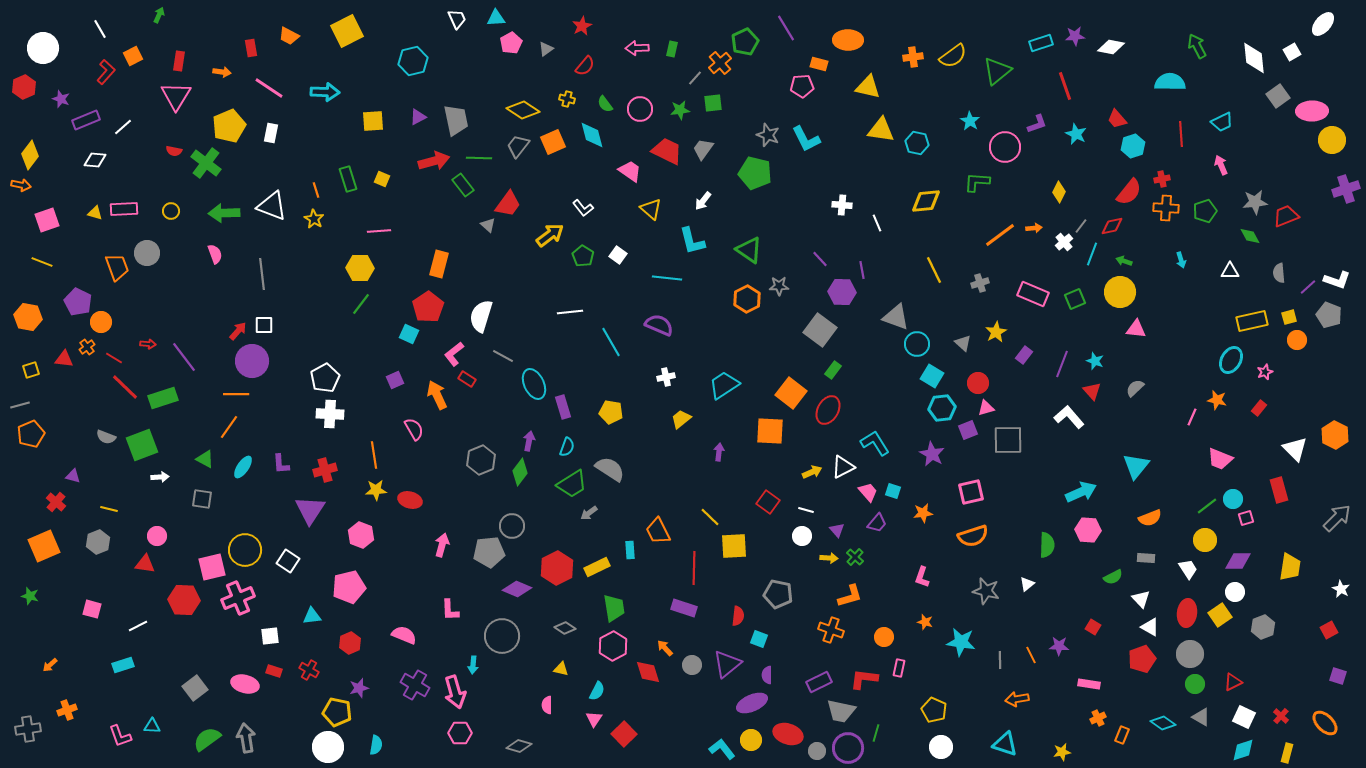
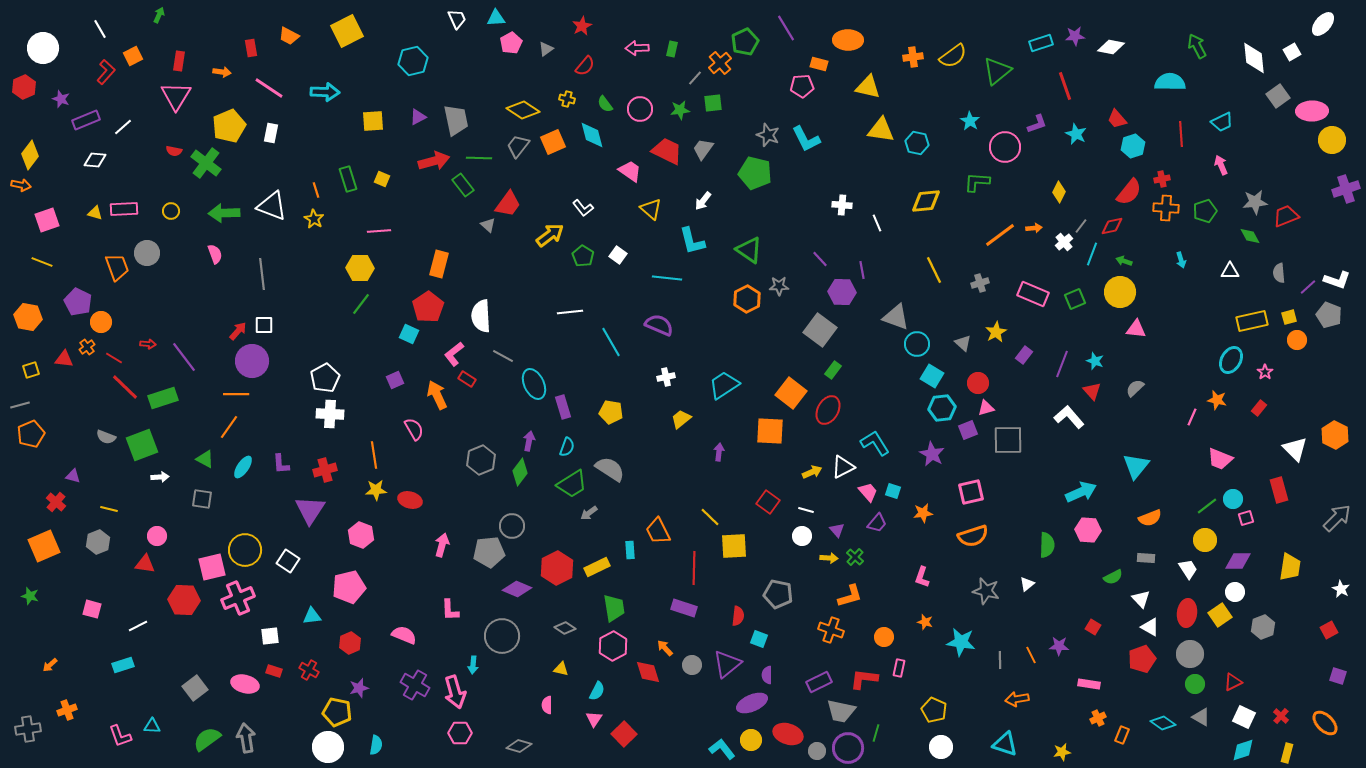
white semicircle at (481, 316): rotated 20 degrees counterclockwise
pink star at (1265, 372): rotated 14 degrees counterclockwise
